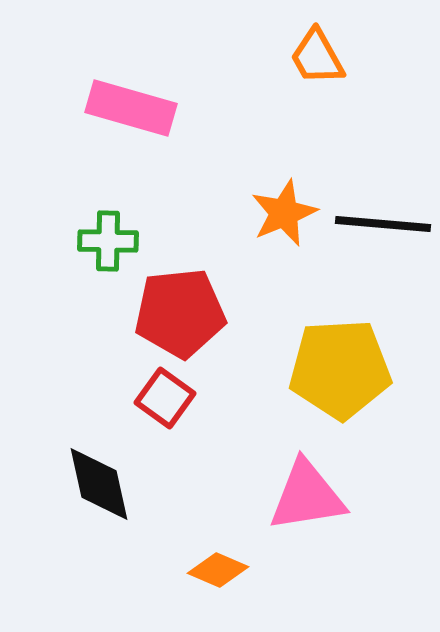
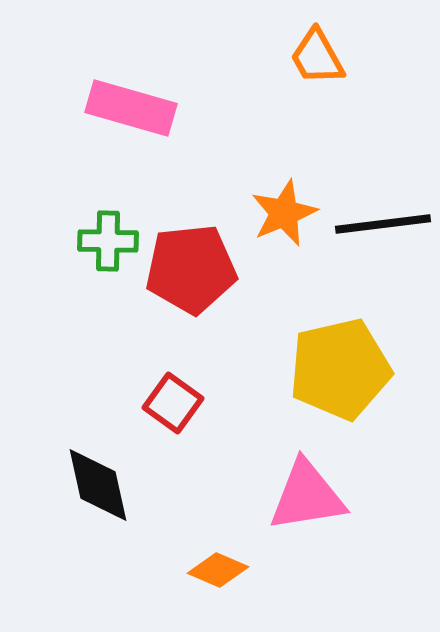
black line: rotated 12 degrees counterclockwise
red pentagon: moved 11 px right, 44 px up
yellow pentagon: rotated 10 degrees counterclockwise
red square: moved 8 px right, 5 px down
black diamond: moved 1 px left, 1 px down
